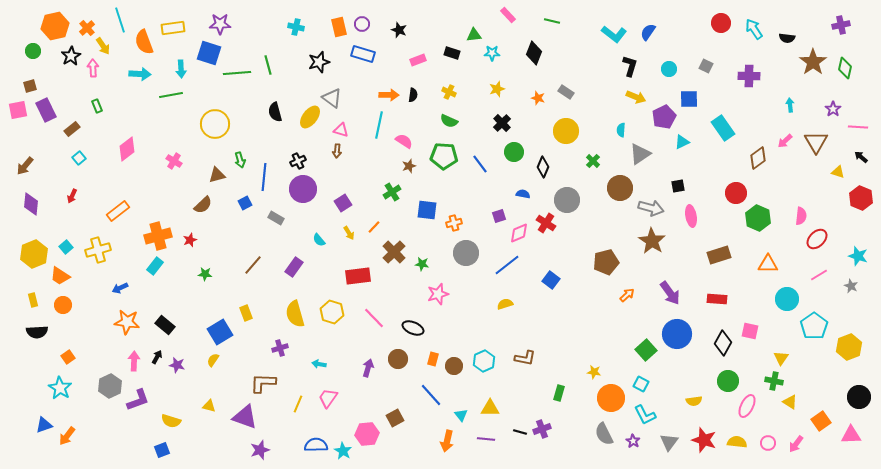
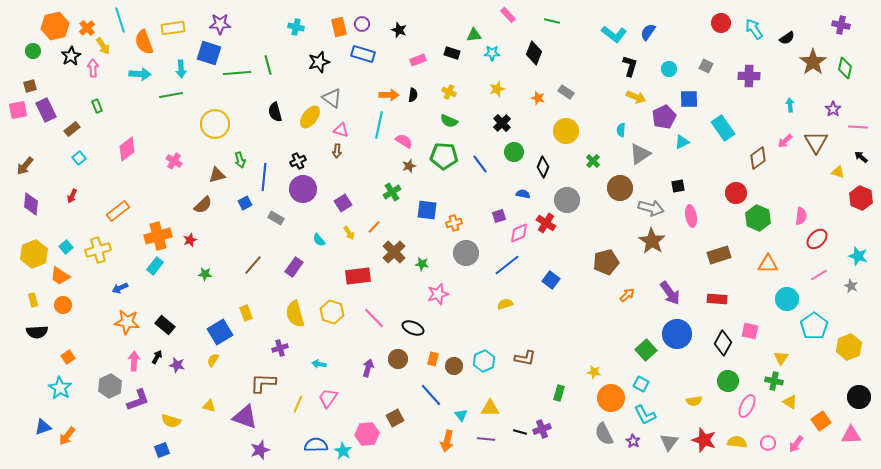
purple cross at (841, 25): rotated 24 degrees clockwise
black semicircle at (787, 38): rotated 42 degrees counterclockwise
blue triangle at (44, 425): moved 1 px left, 2 px down
